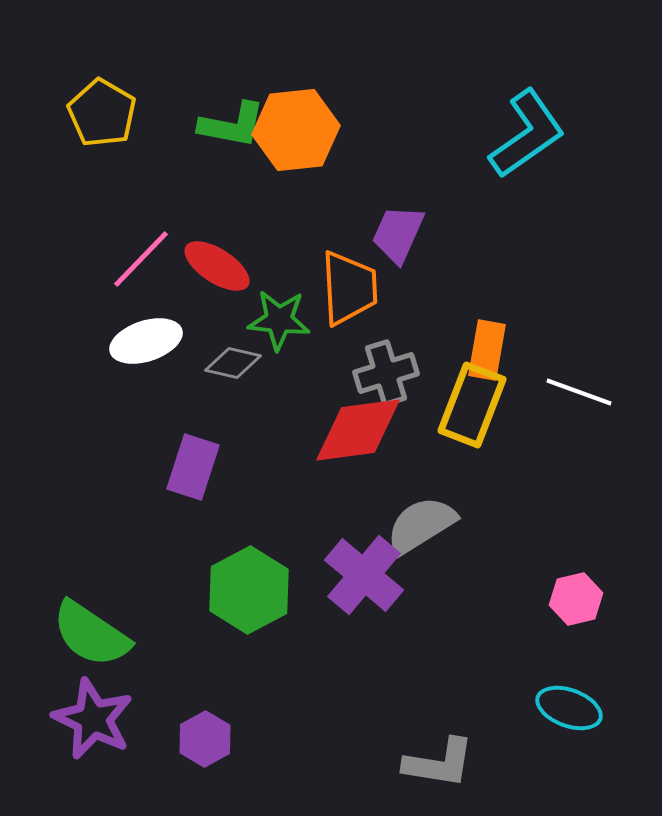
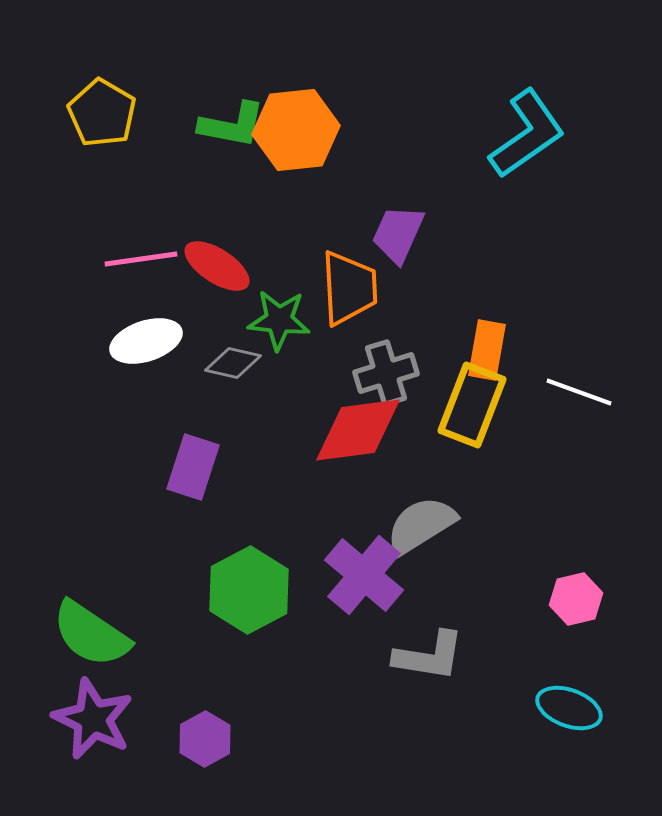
pink line: rotated 38 degrees clockwise
gray L-shape: moved 10 px left, 107 px up
